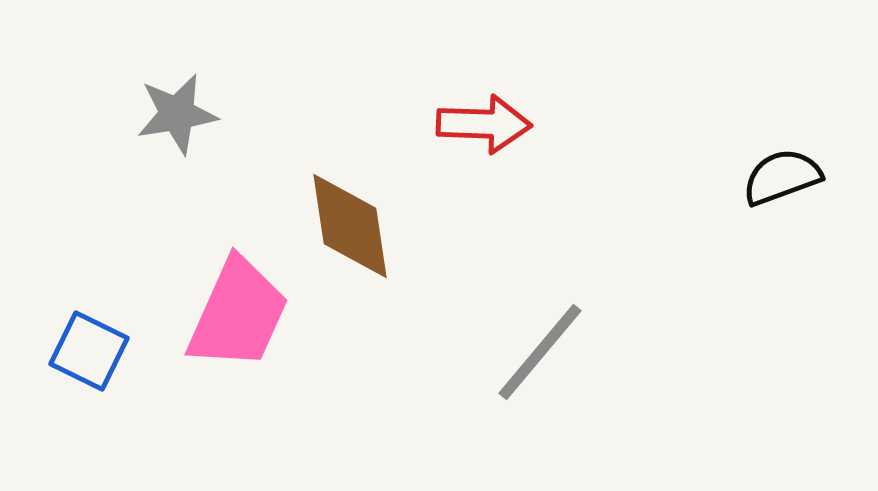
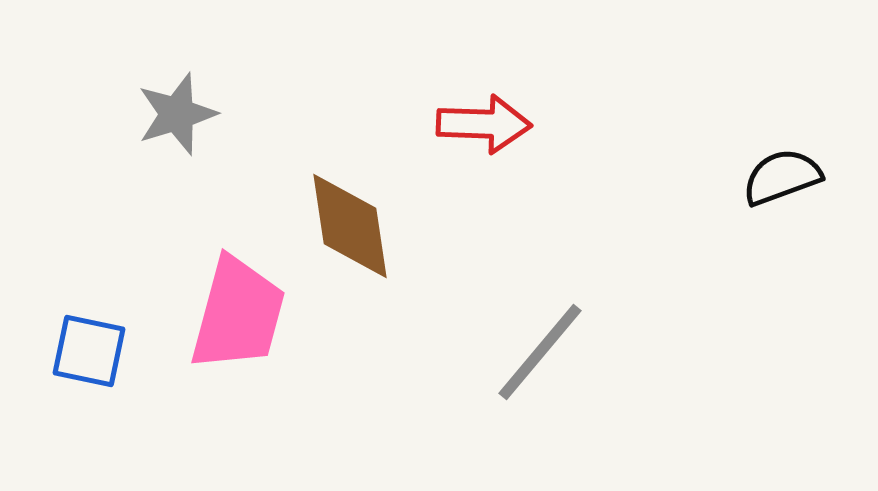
gray star: rotated 8 degrees counterclockwise
pink trapezoid: rotated 9 degrees counterclockwise
blue square: rotated 14 degrees counterclockwise
